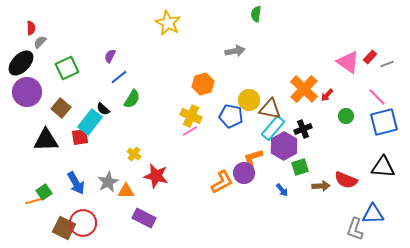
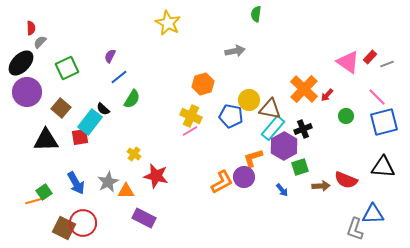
purple circle at (244, 173): moved 4 px down
